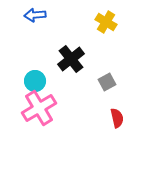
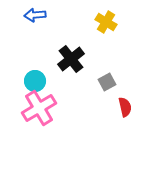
red semicircle: moved 8 px right, 11 px up
